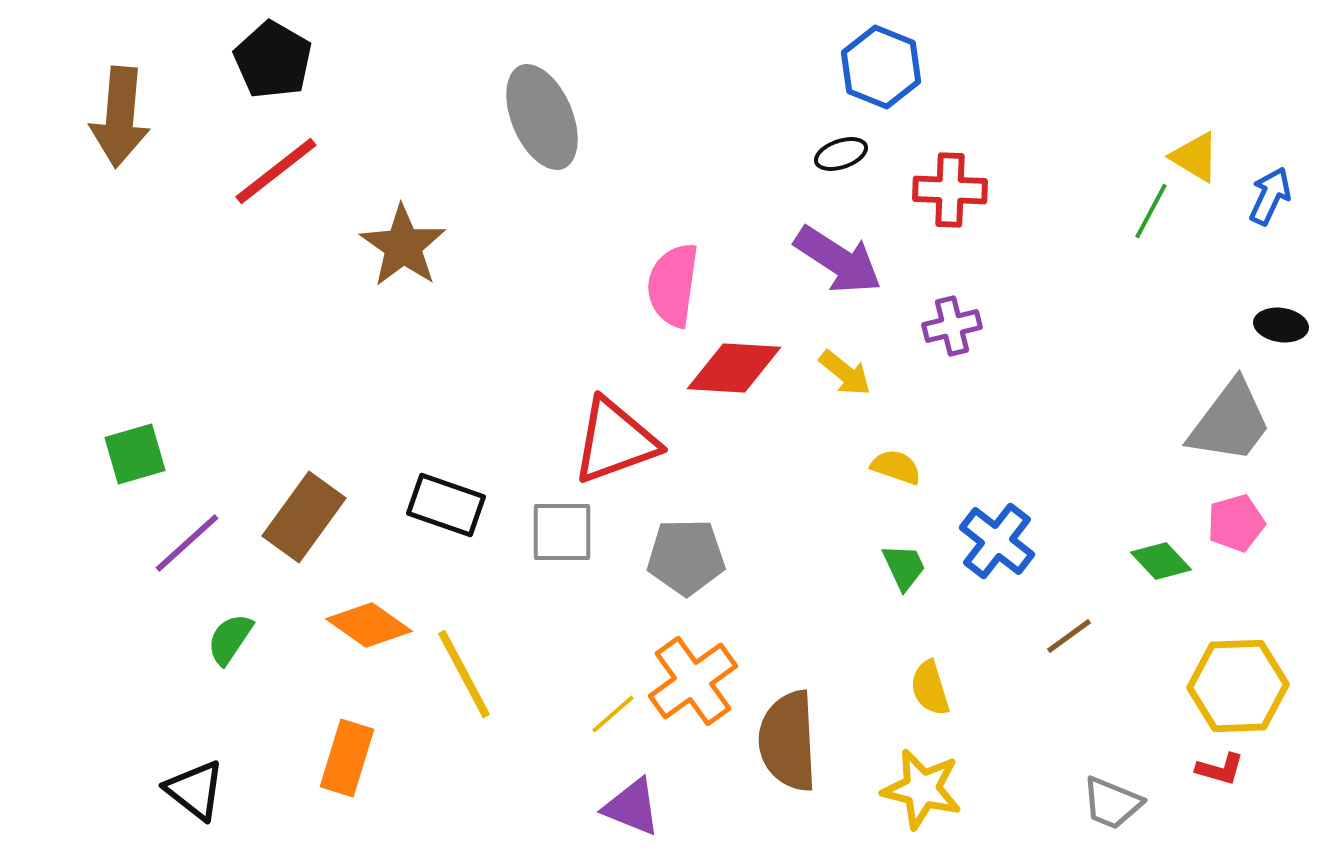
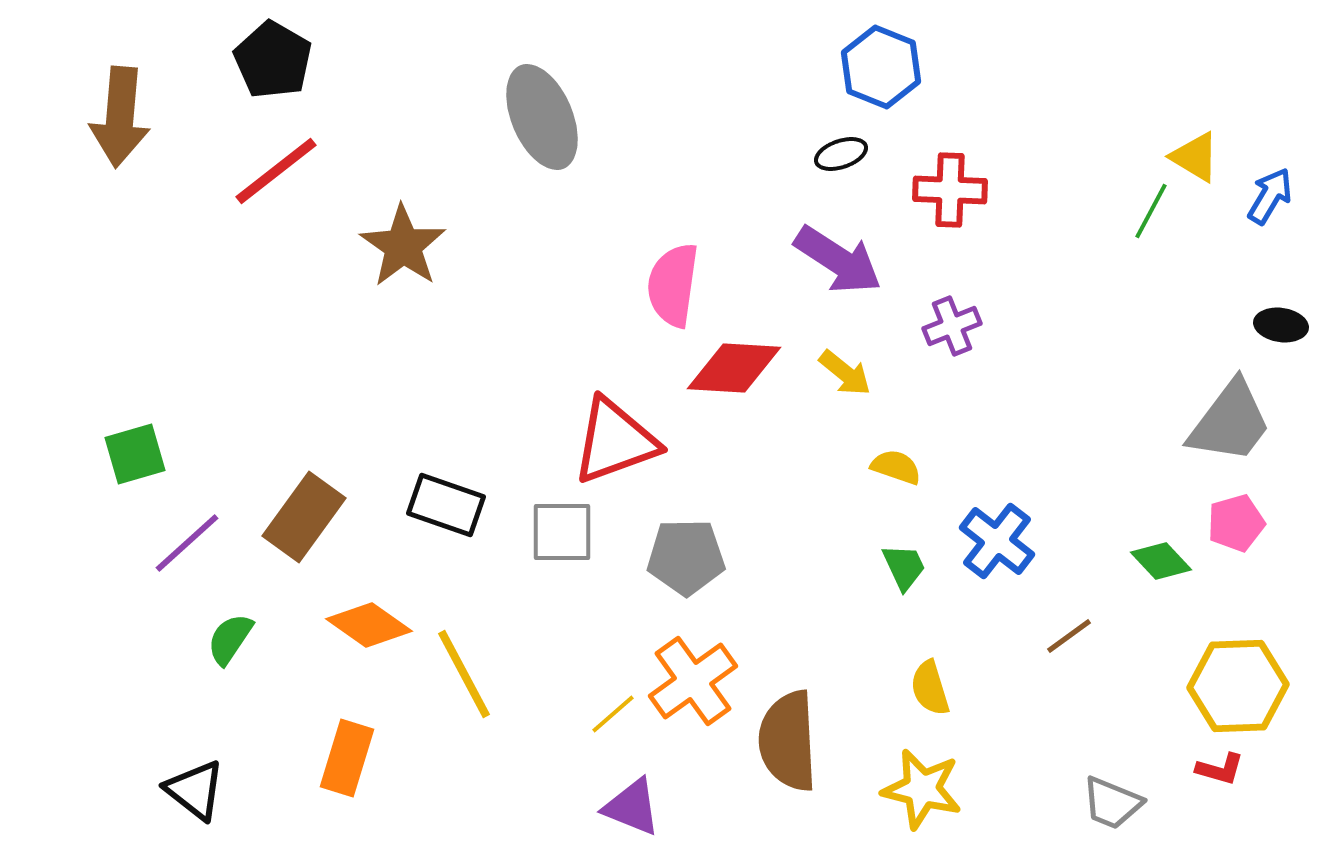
blue arrow at (1270, 196): rotated 6 degrees clockwise
purple cross at (952, 326): rotated 8 degrees counterclockwise
